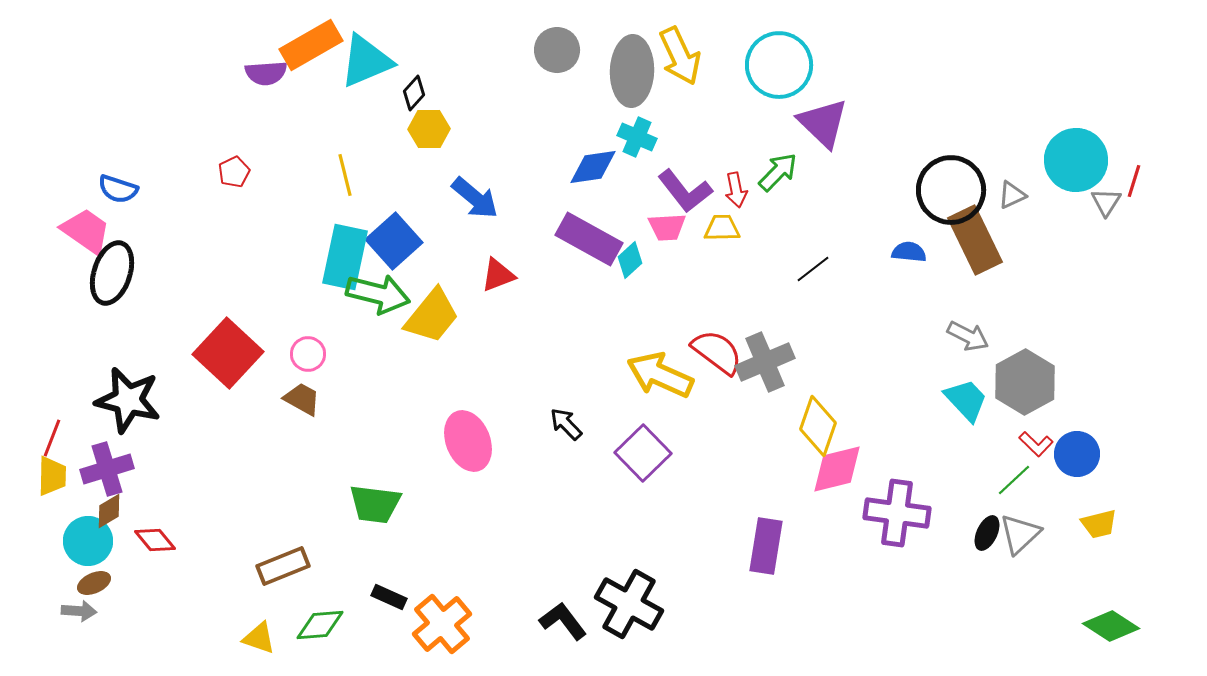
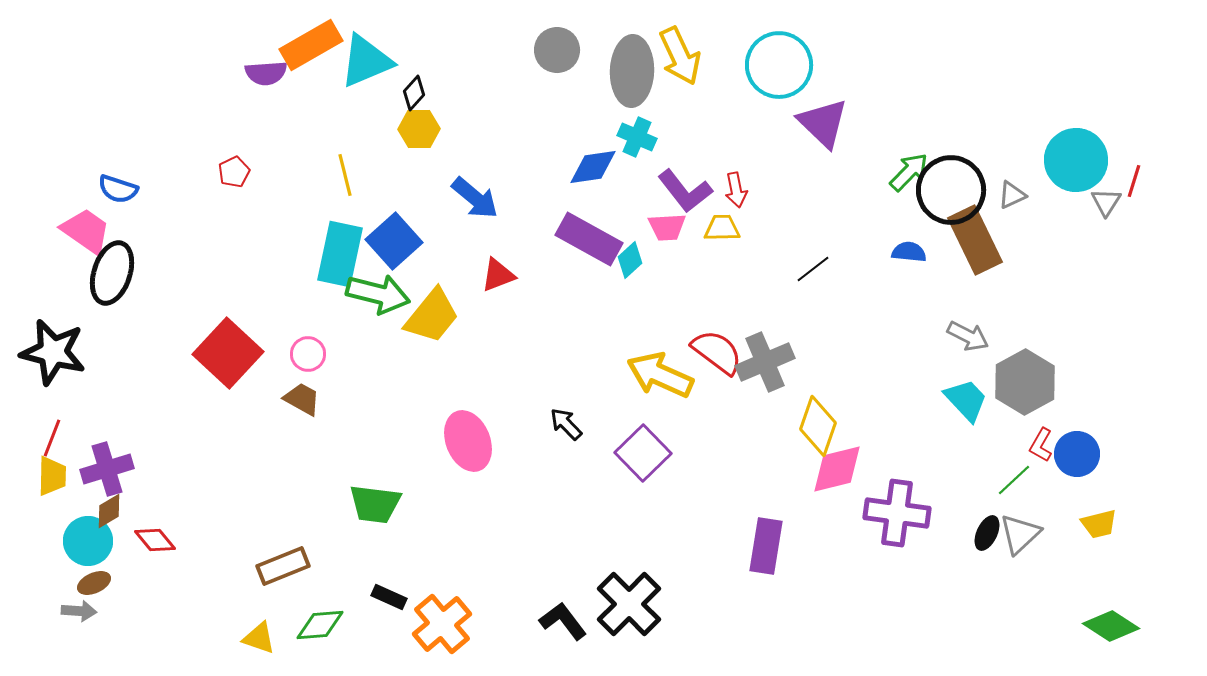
yellow hexagon at (429, 129): moved 10 px left
green arrow at (778, 172): moved 131 px right
cyan rectangle at (345, 257): moved 5 px left, 3 px up
black star at (128, 400): moved 75 px left, 48 px up
red L-shape at (1036, 444): moved 5 px right, 1 px down; rotated 76 degrees clockwise
black cross at (629, 604): rotated 16 degrees clockwise
